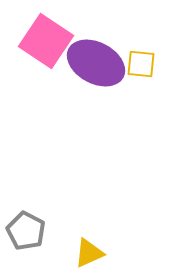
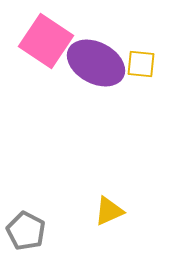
yellow triangle: moved 20 px right, 42 px up
